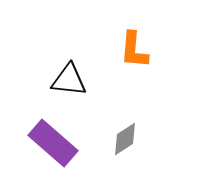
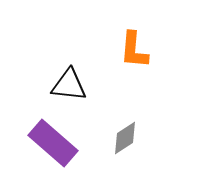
black triangle: moved 5 px down
gray diamond: moved 1 px up
